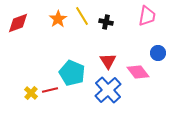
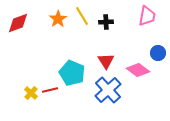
black cross: rotated 16 degrees counterclockwise
red triangle: moved 2 px left
pink diamond: moved 2 px up; rotated 15 degrees counterclockwise
